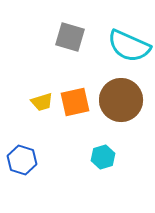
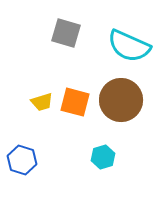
gray square: moved 4 px left, 4 px up
orange square: rotated 28 degrees clockwise
